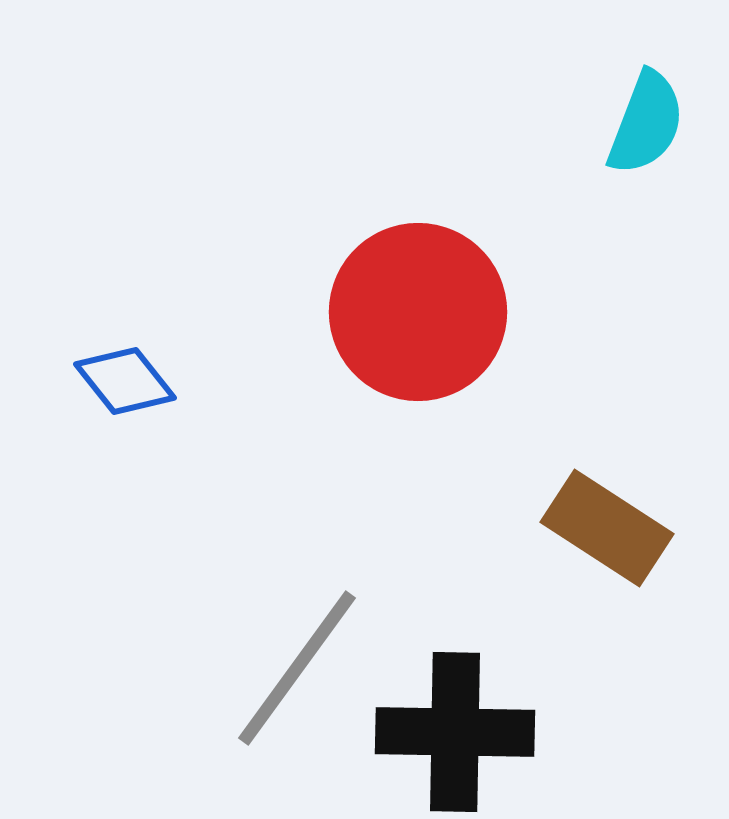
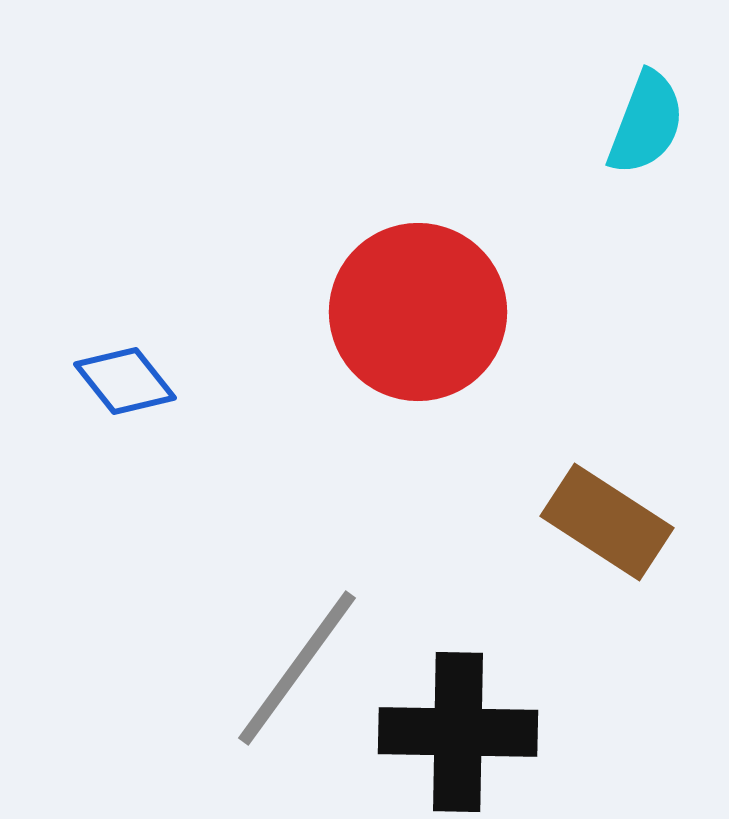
brown rectangle: moved 6 px up
black cross: moved 3 px right
